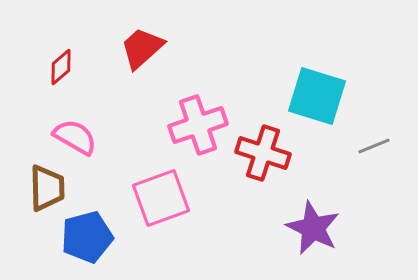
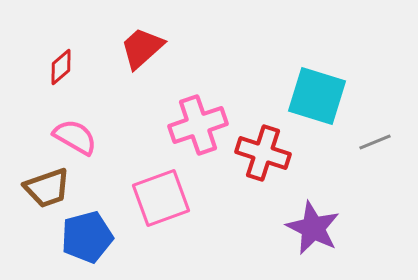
gray line: moved 1 px right, 4 px up
brown trapezoid: rotated 72 degrees clockwise
